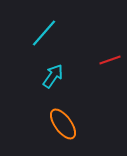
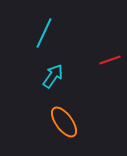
cyan line: rotated 16 degrees counterclockwise
orange ellipse: moved 1 px right, 2 px up
